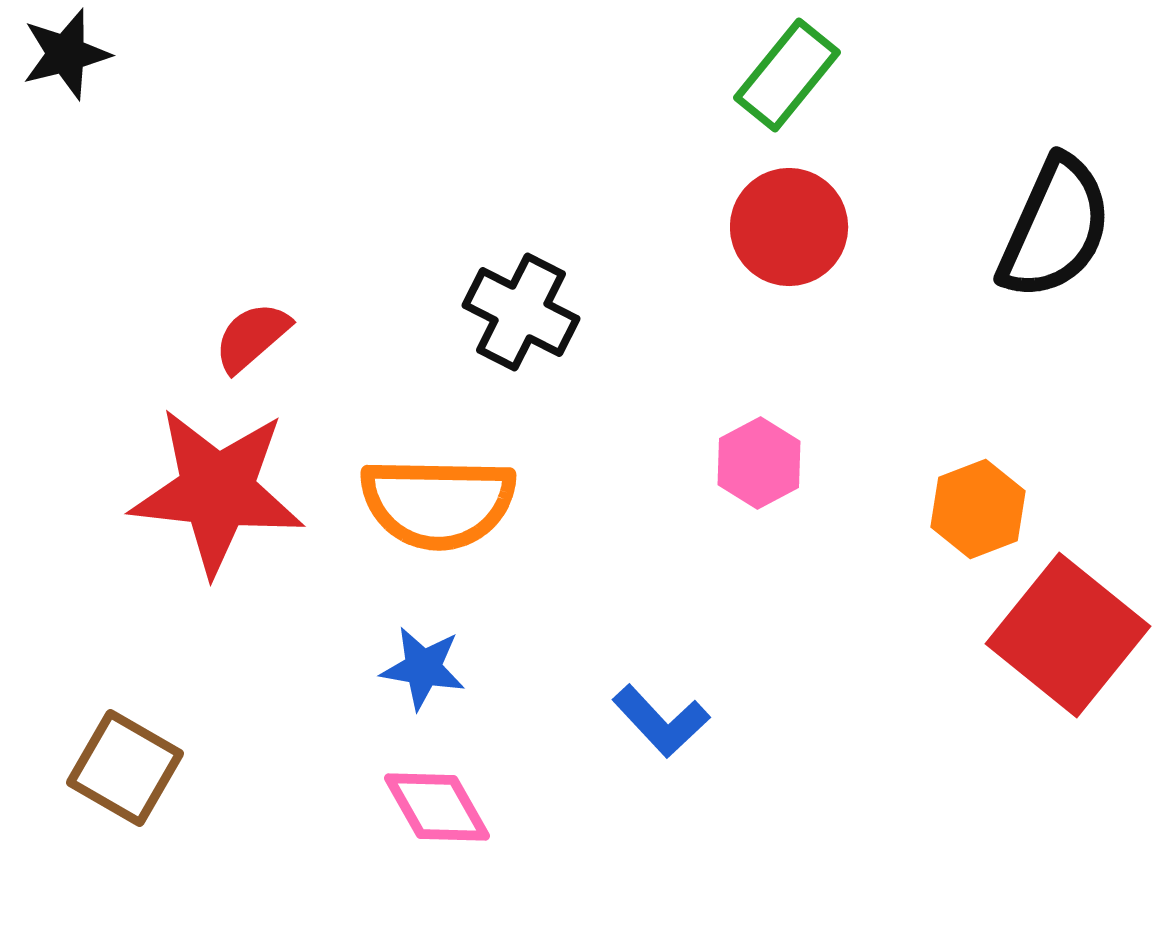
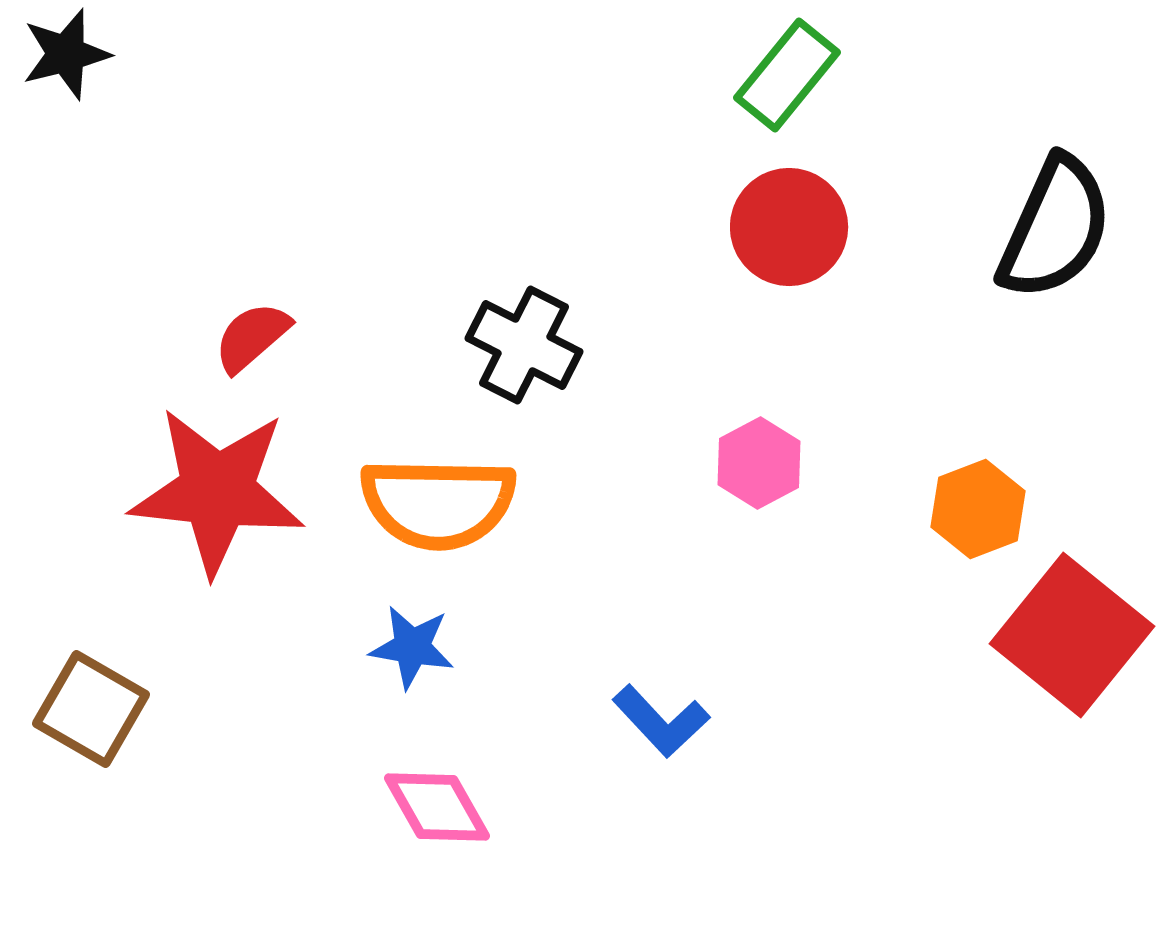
black cross: moved 3 px right, 33 px down
red square: moved 4 px right
blue star: moved 11 px left, 21 px up
brown square: moved 34 px left, 59 px up
